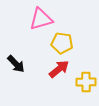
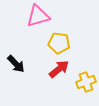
pink triangle: moved 3 px left, 3 px up
yellow pentagon: moved 3 px left
yellow cross: rotated 18 degrees counterclockwise
